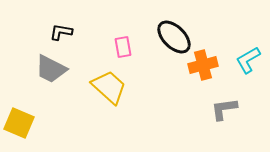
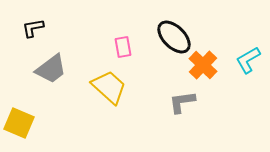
black L-shape: moved 28 px left, 4 px up; rotated 20 degrees counterclockwise
orange cross: rotated 32 degrees counterclockwise
gray trapezoid: rotated 64 degrees counterclockwise
gray L-shape: moved 42 px left, 7 px up
